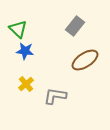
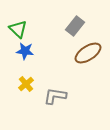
brown ellipse: moved 3 px right, 7 px up
